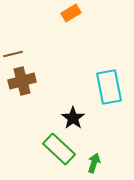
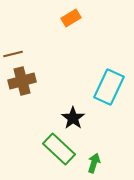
orange rectangle: moved 5 px down
cyan rectangle: rotated 36 degrees clockwise
